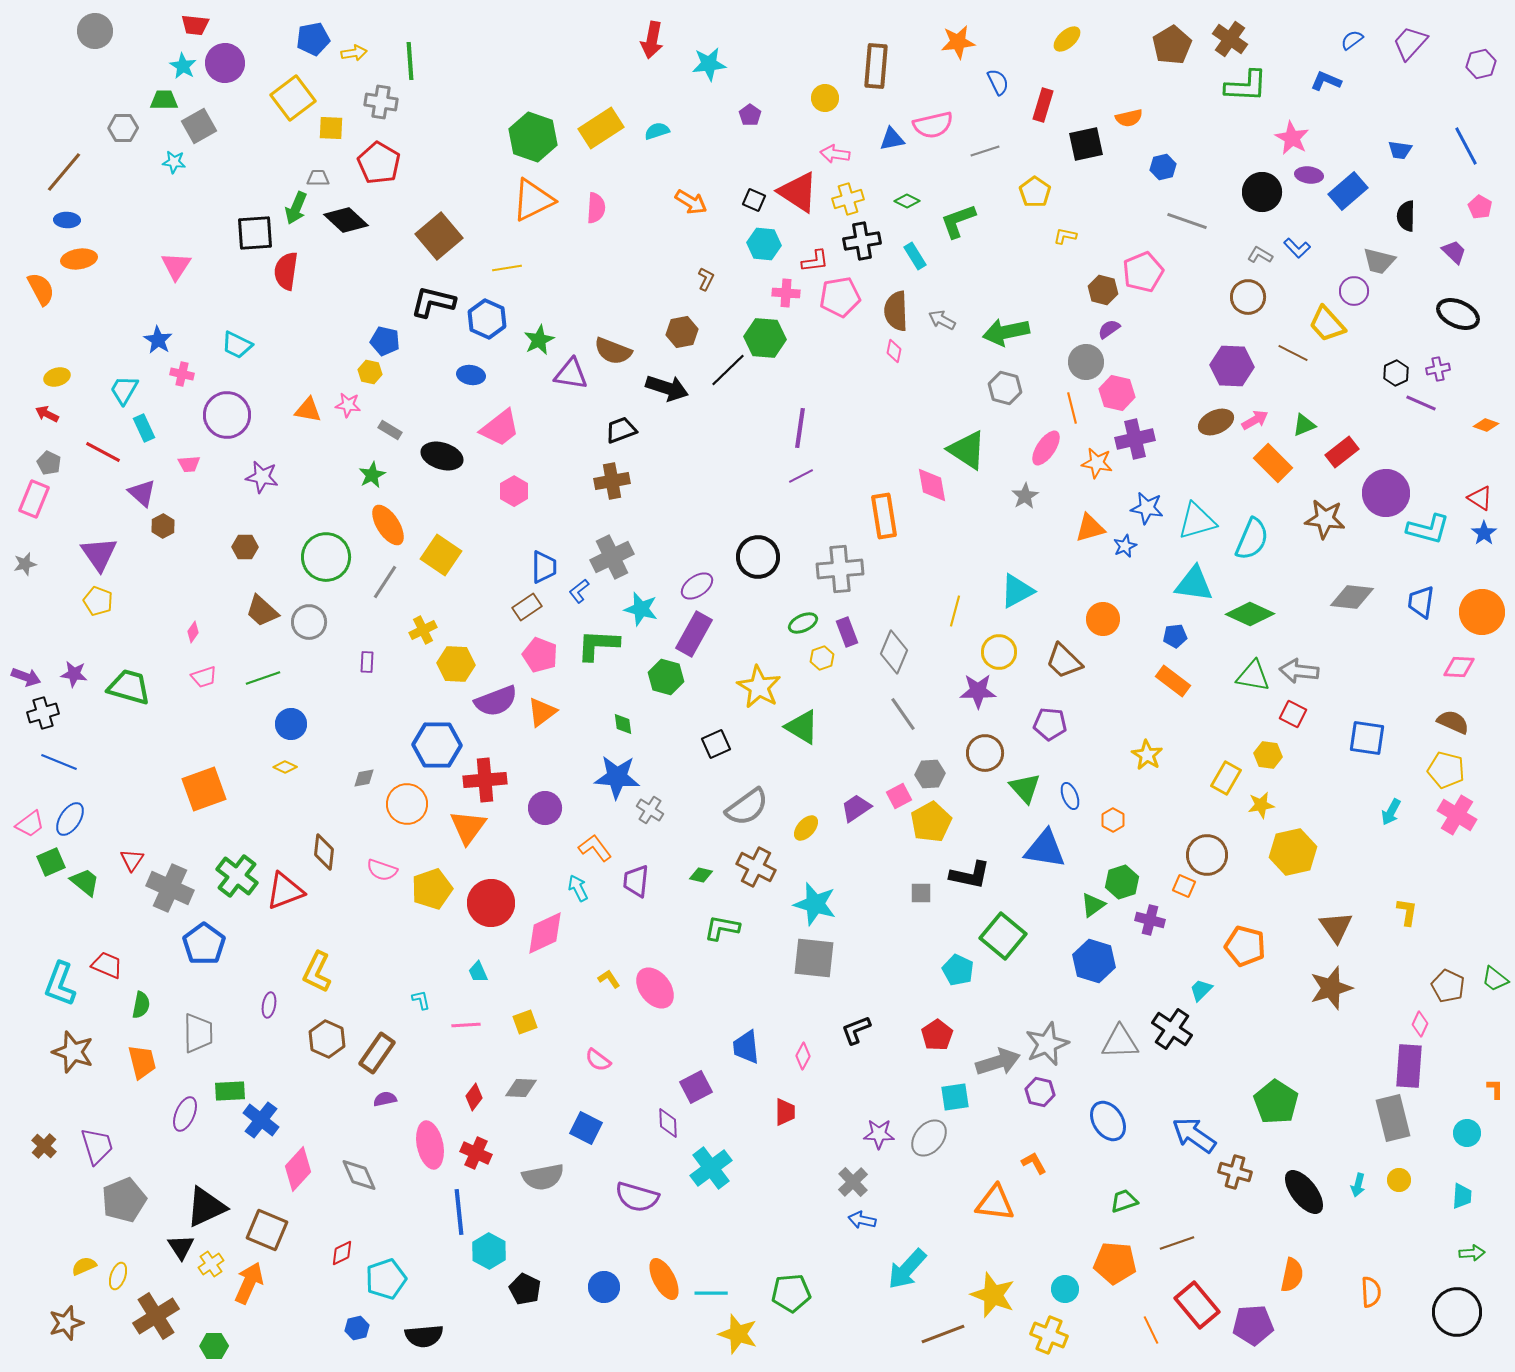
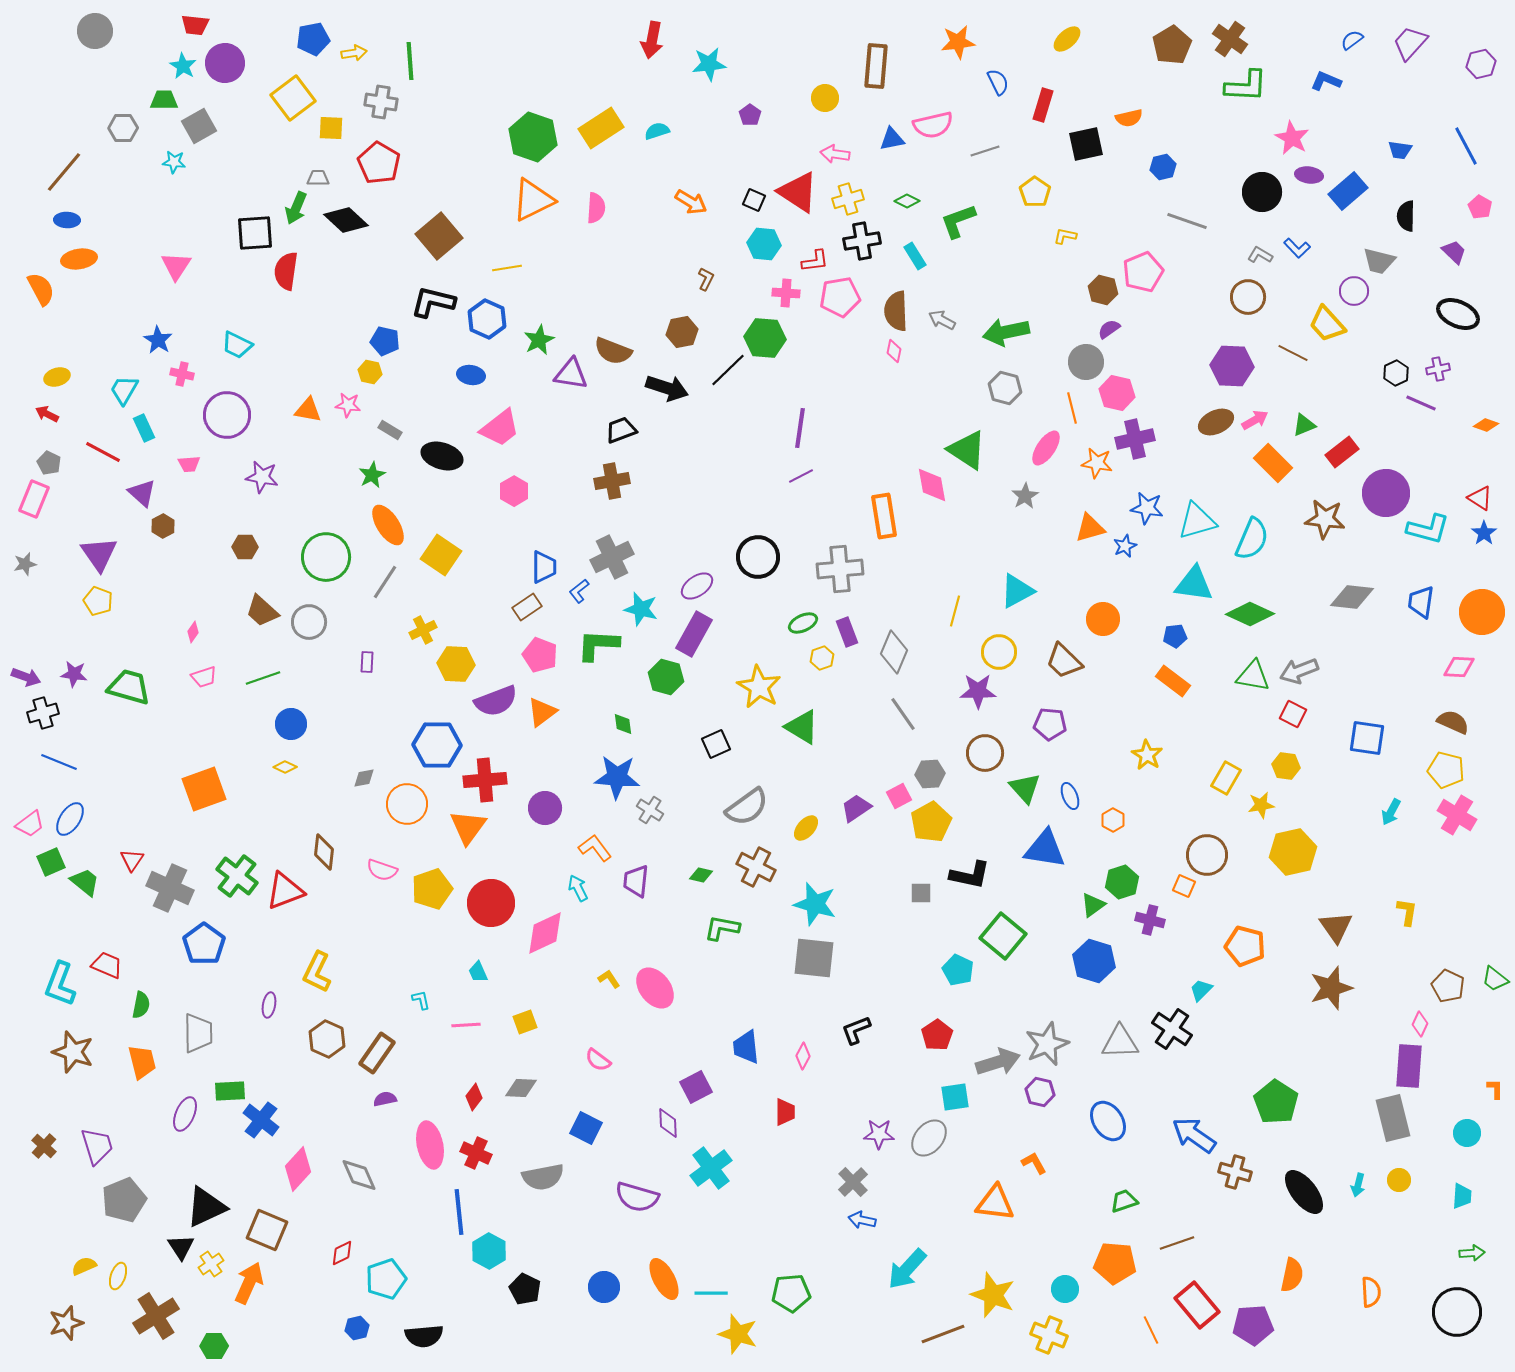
gray arrow at (1299, 671): rotated 27 degrees counterclockwise
yellow hexagon at (1268, 755): moved 18 px right, 11 px down
